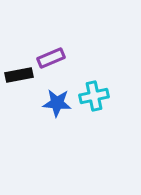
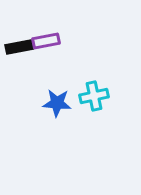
purple rectangle: moved 5 px left, 17 px up; rotated 12 degrees clockwise
black rectangle: moved 28 px up
